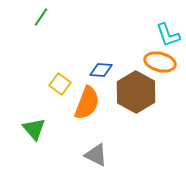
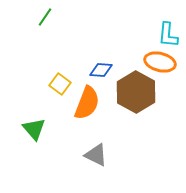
green line: moved 4 px right
cyan L-shape: rotated 24 degrees clockwise
